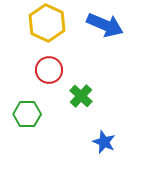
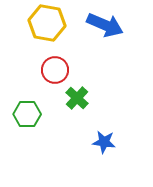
yellow hexagon: rotated 15 degrees counterclockwise
red circle: moved 6 px right
green cross: moved 4 px left, 2 px down
blue star: rotated 15 degrees counterclockwise
